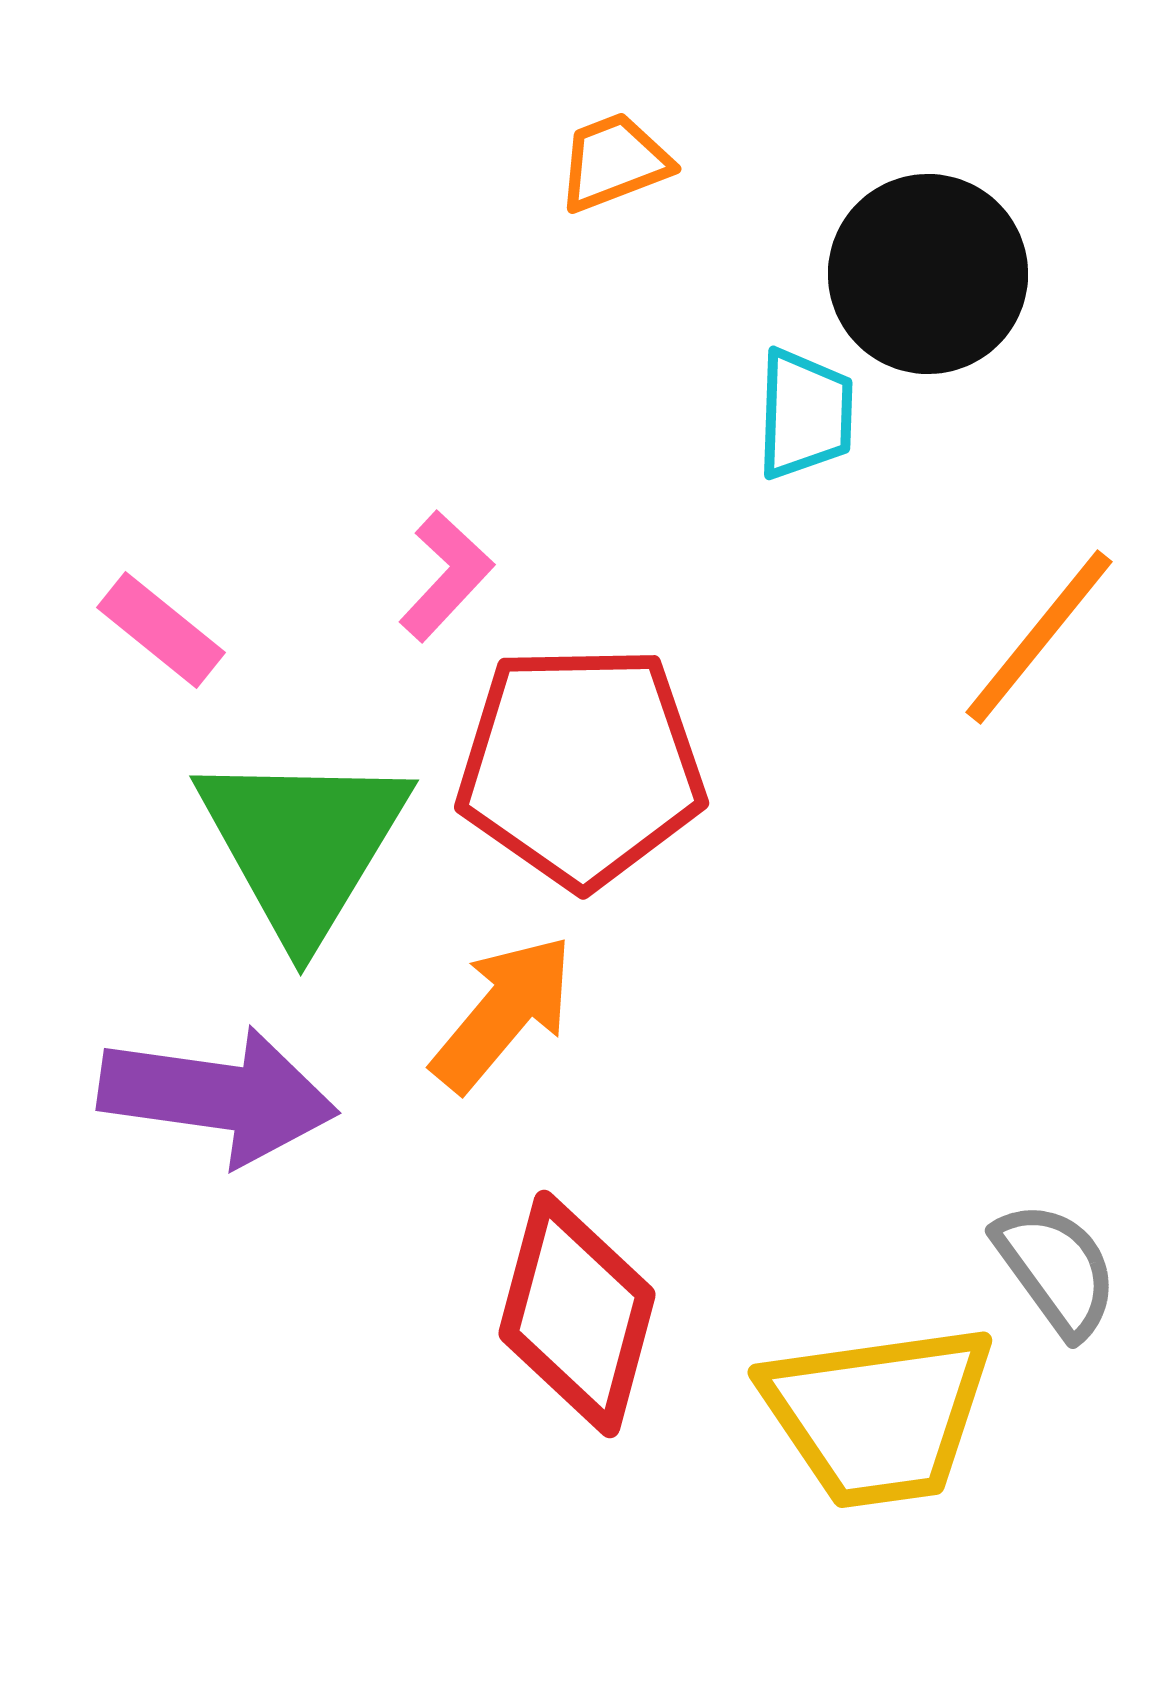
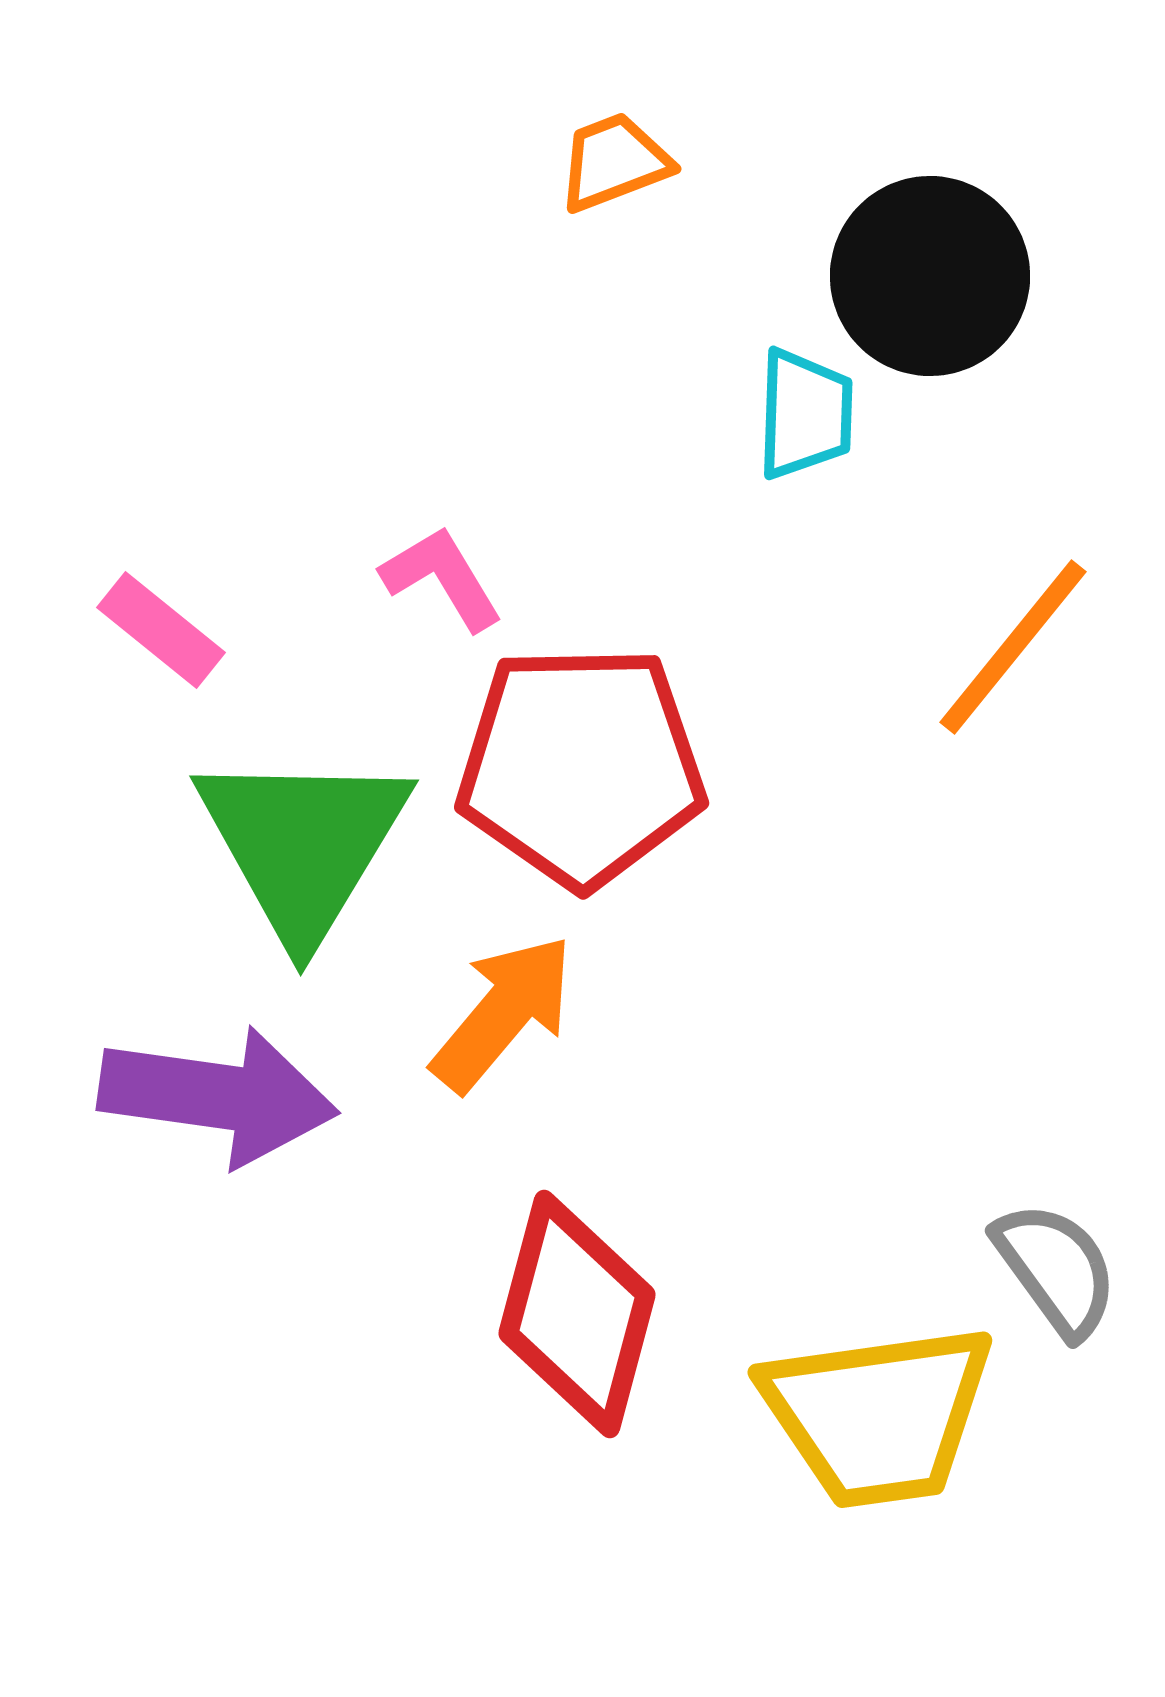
black circle: moved 2 px right, 2 px down
pink L-shape: moved 4 px left, 2 px down; rotated 74 degrees counterclockwise
orange line: moved 26 px left, 10 px down
